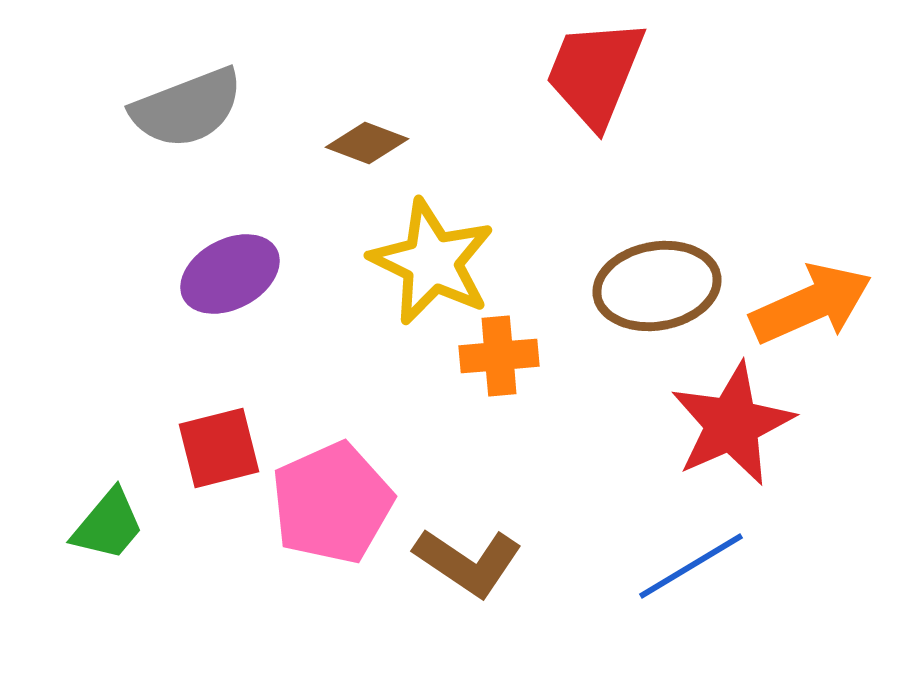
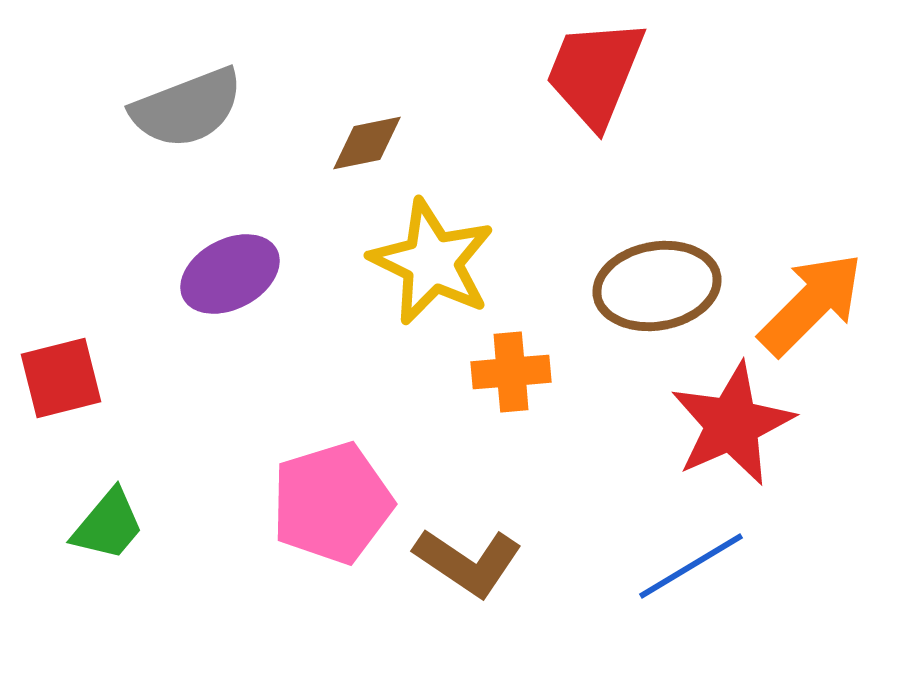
brown diamond: rotated 32 degrees counterclockwise
orange arrow: rotated 21 degrees counterclockwise
orange cross: moved 12 px right, 16 px down
red square: moved 158 px left, 70 px up
pink pentagon: rotated 7 degrees clockwise
